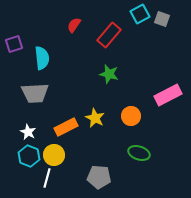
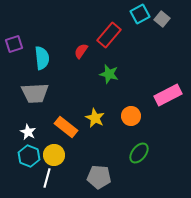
gray square: rotated 21 degrees clockwise
red semicircle: moved 7 px right, 26 px down
orange rectangle: rotated 65 degrees clockwise
green ellipse: rotated 70 degrees counterclockwise
